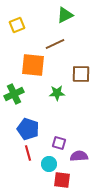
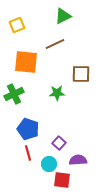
green triangle: moved 2 px left, 1 px down
orange square: moved 7 px left, 3 px up
purple square: rotated 24 degrees clockwise
purple semicircle: moved 1 px left, 4 px down
